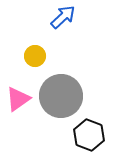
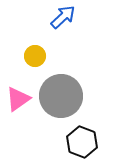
black hexagon: moved 7 px left, 7 px down
